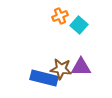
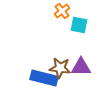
orange cross: moved 2 px right, 5 px up; rotated 14 degrees counterclockwise
cyan square: rotated 30 degrees counterclockwise
brown star: moved 1 px left, 1 px up
